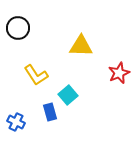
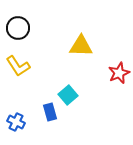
yellow L-shape: moved 18 px left, 9 px up
